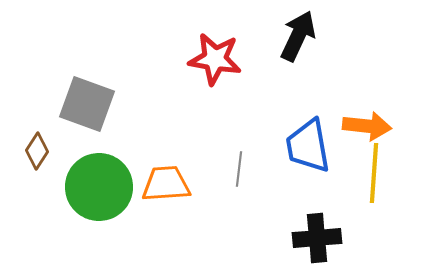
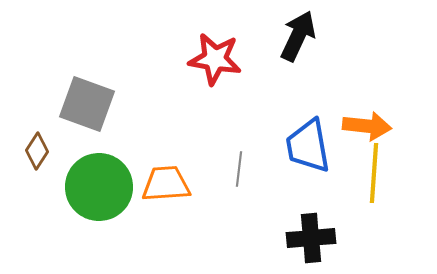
black cross: moved 6 px left
